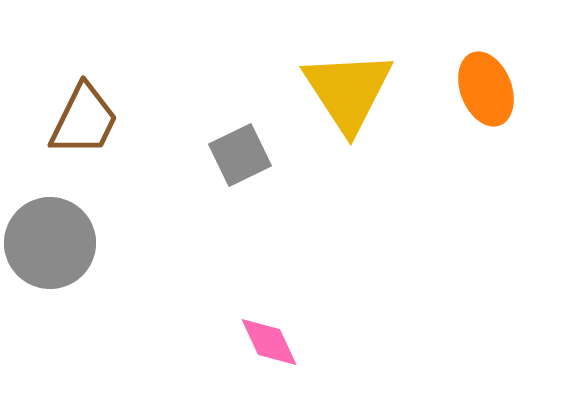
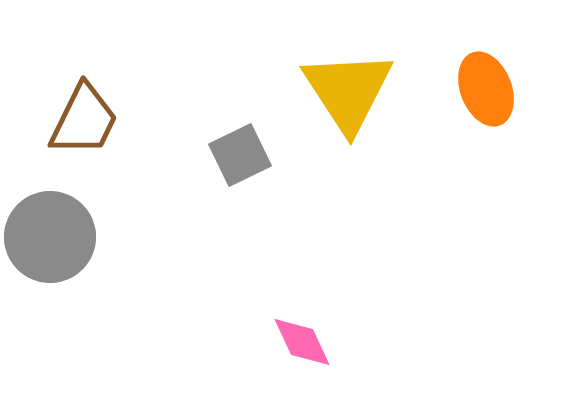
gray circle: moved 6 px up
pink diamond: moved 33 px right
